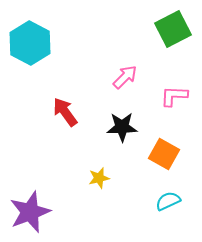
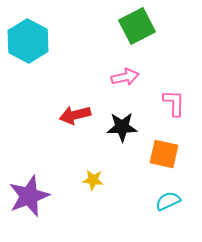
green square: moved 36 px left, 3 px up
cyan hexagon: moved 2 px left, 2 px up
pink arrow: rotated 32 degrees clockwise
pink L-shape: moved 7 px down; rotated 88 degrees clockwise
red arrow: moved 10 px right, 3 px down; rotated 68 degrees counterclockwise
orange square: rotated 16 degrees counterclockwise
yellow star: moved 6 px left, 2 px down; rotated 20 degrees clockwise
purple star: moved 1 px left, 16 px up
